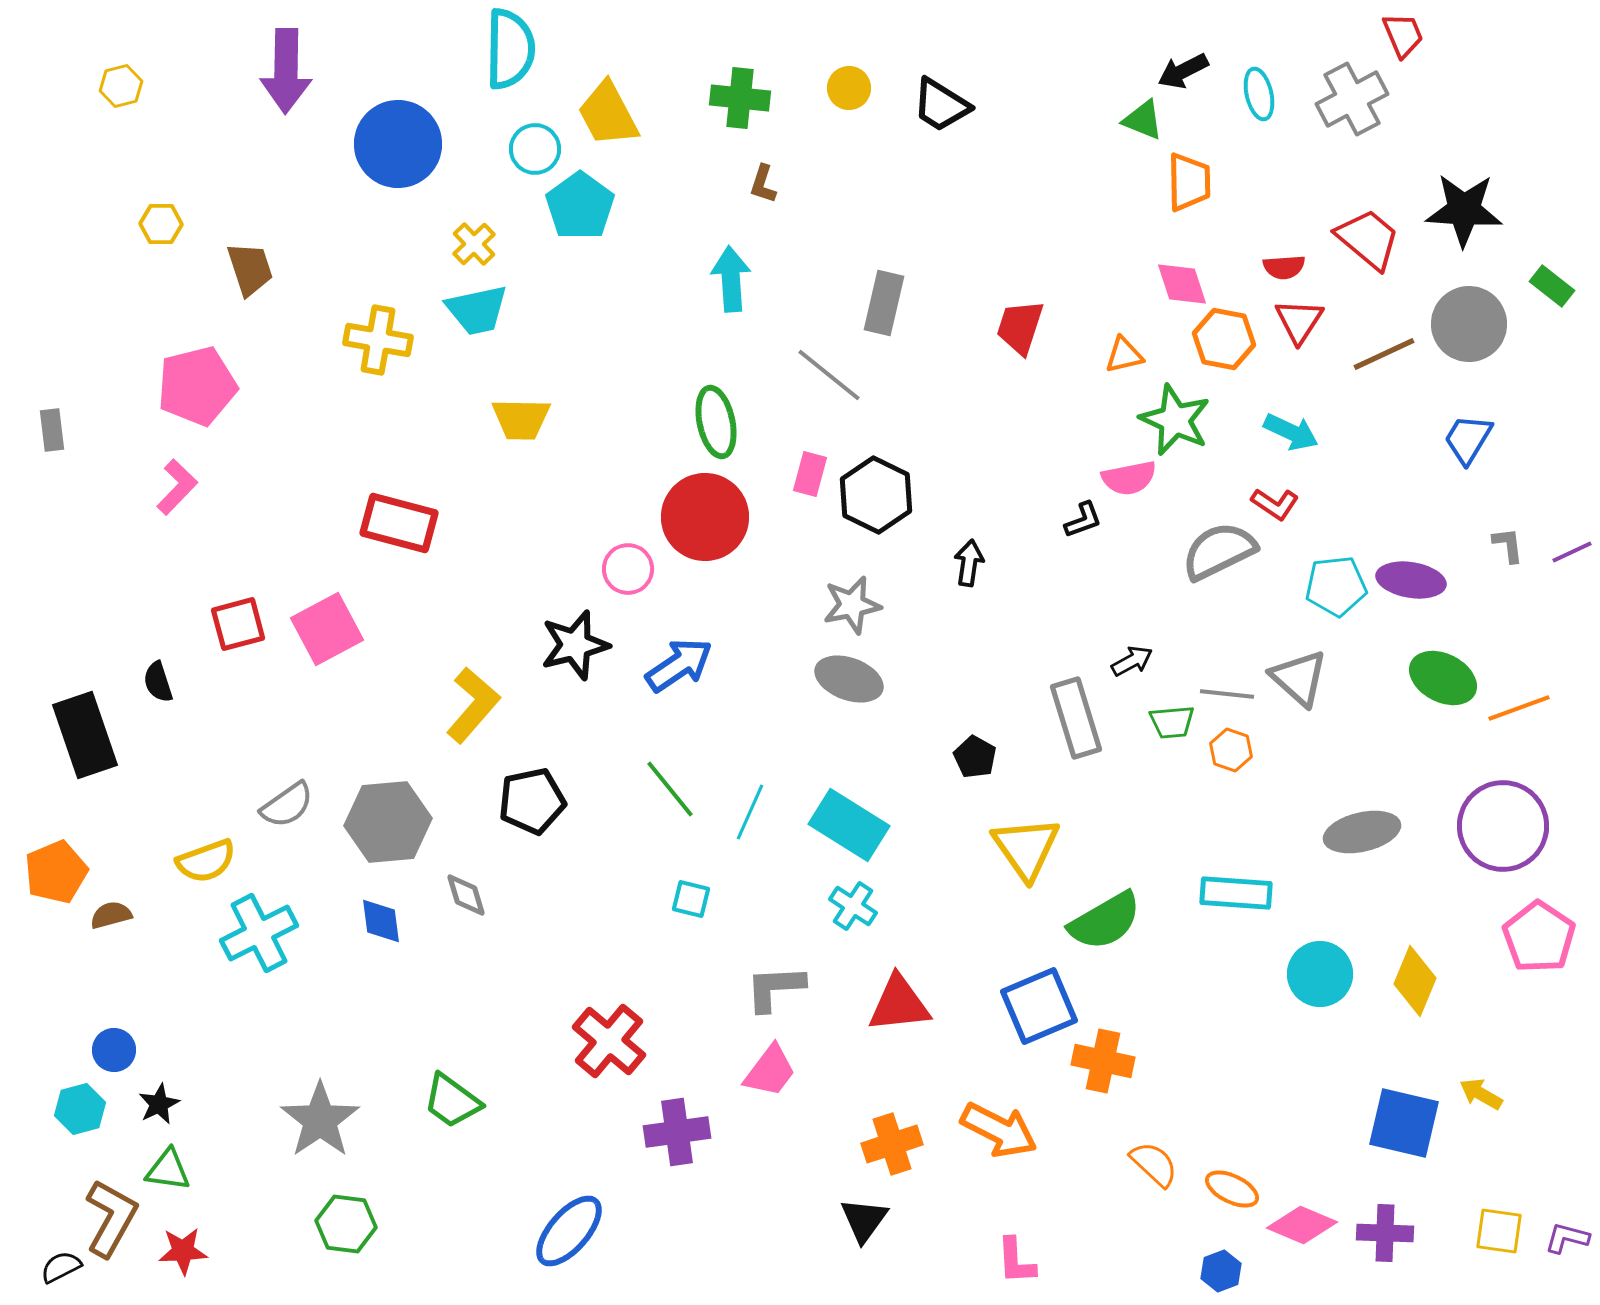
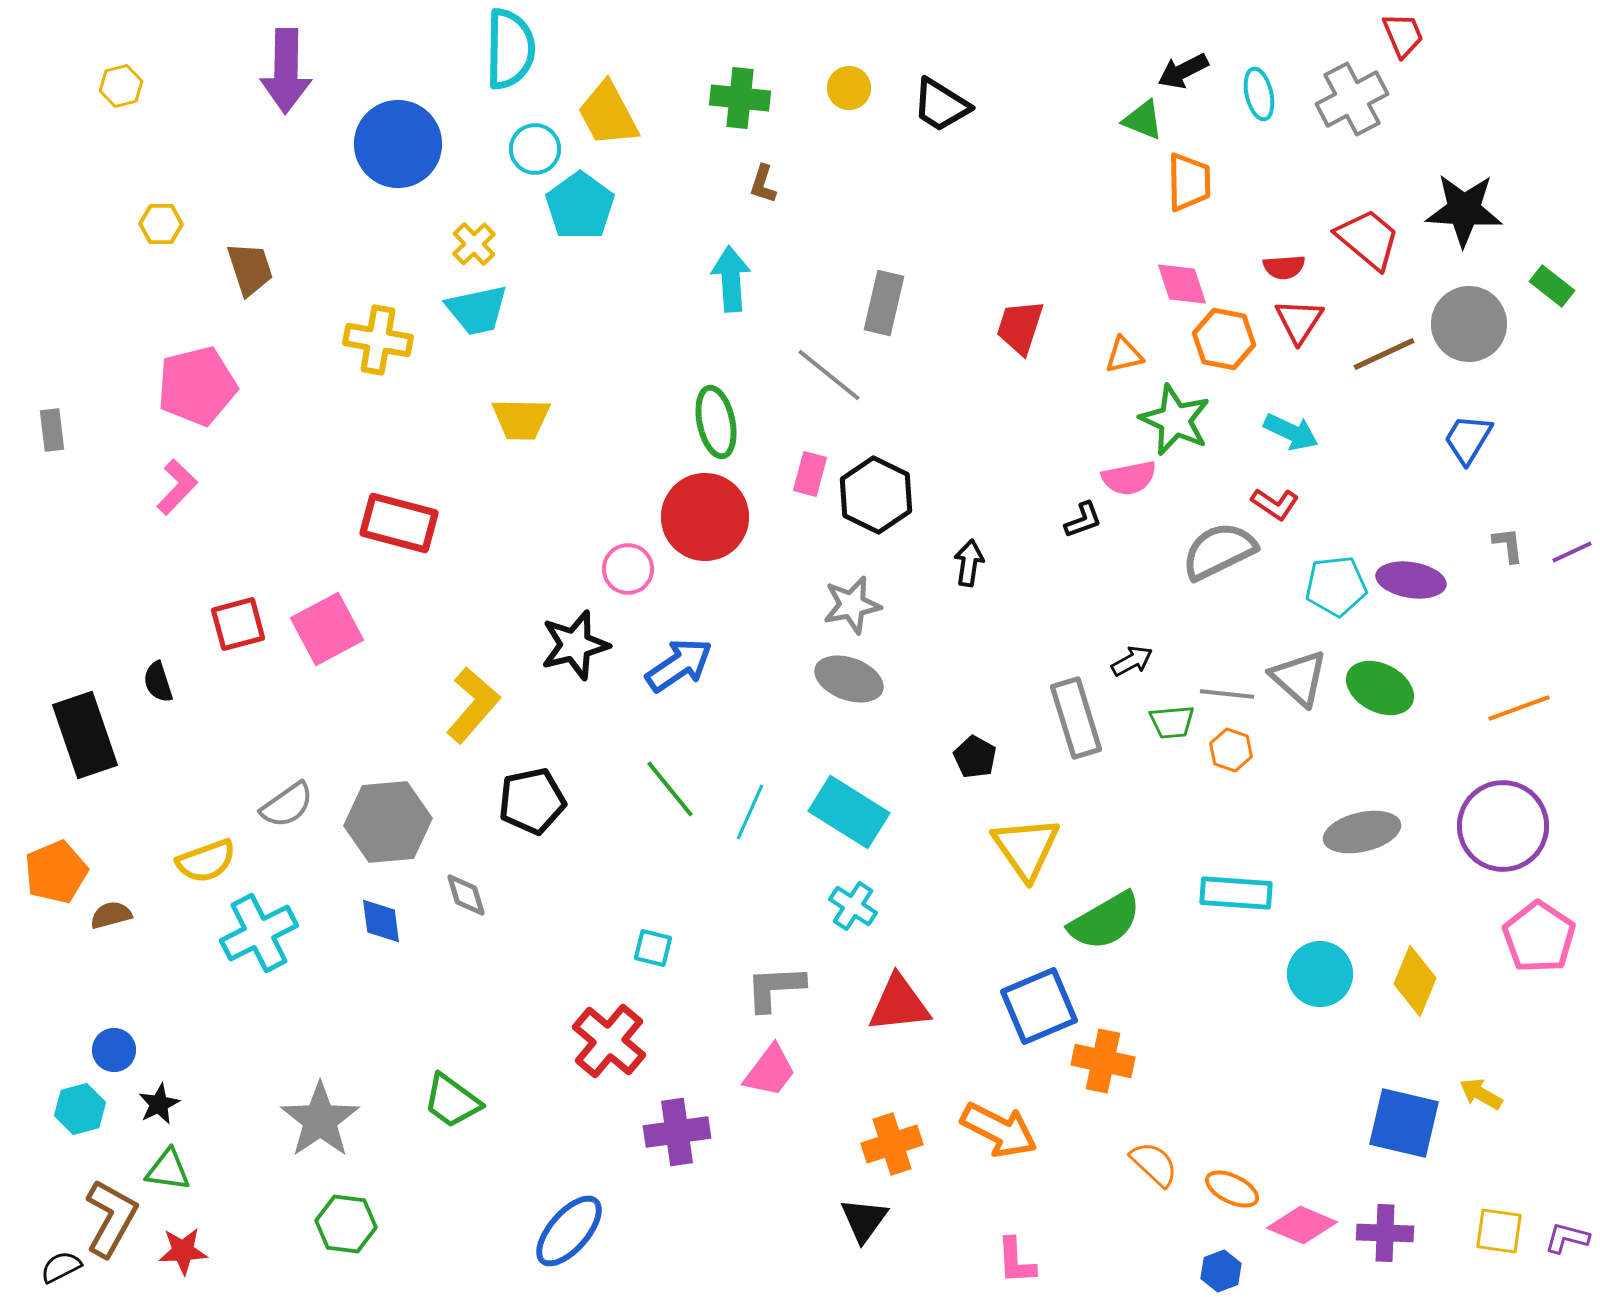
green ellipse at (1443, 678): moved 63 px left, 10 px down
cyan rectangle at (849, 825): moved 13 px up
cyan square at (691, 899): moved 38 px left, 49 px down
